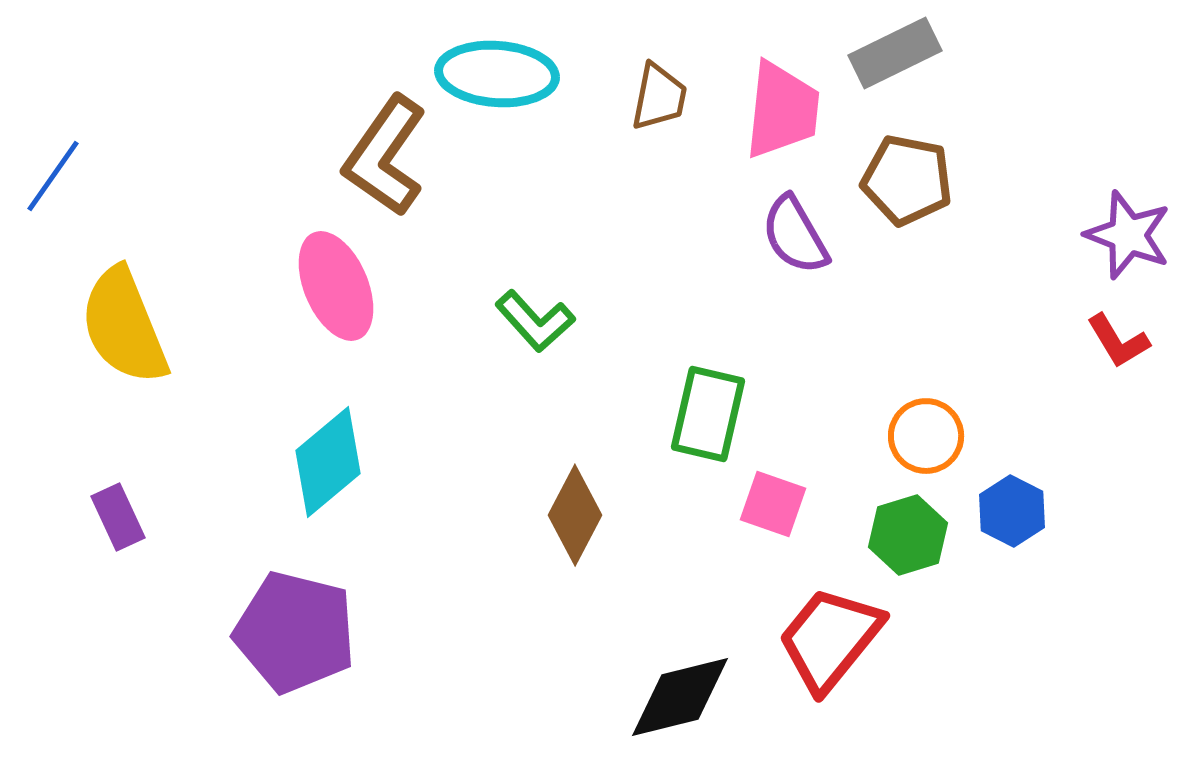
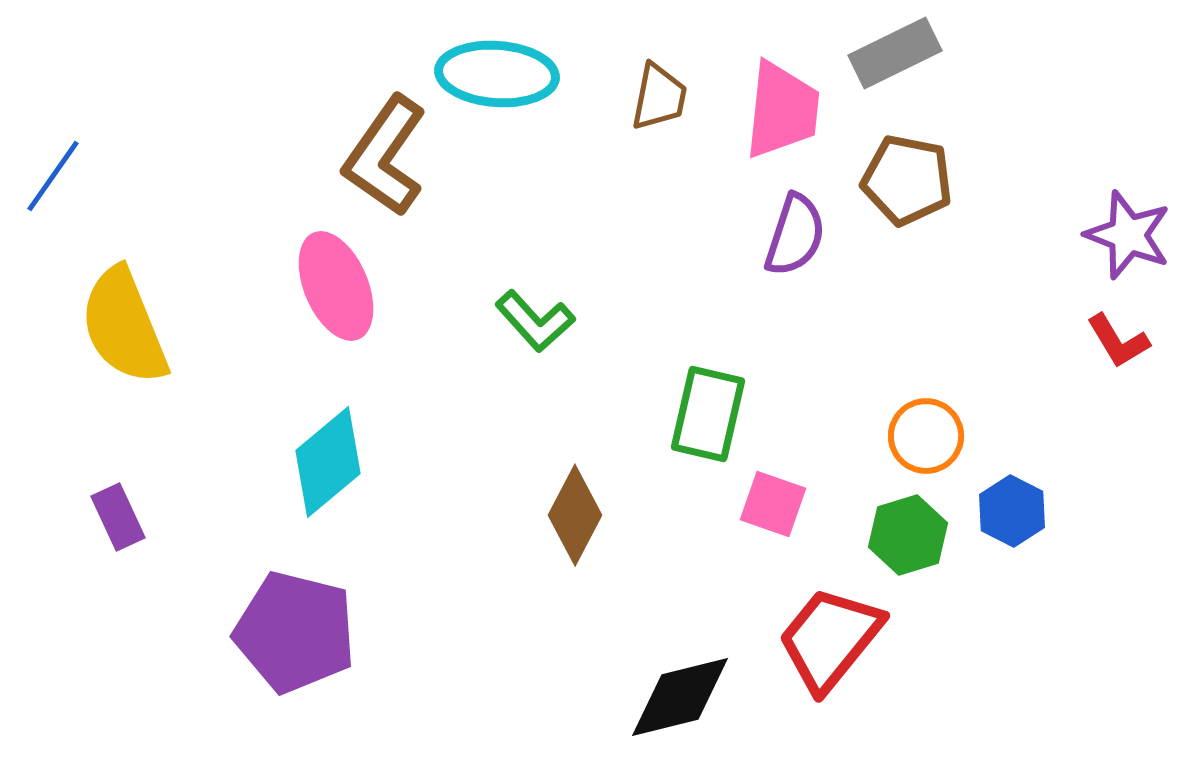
purple semicircle: rotated 132 degrees counterclockwise
